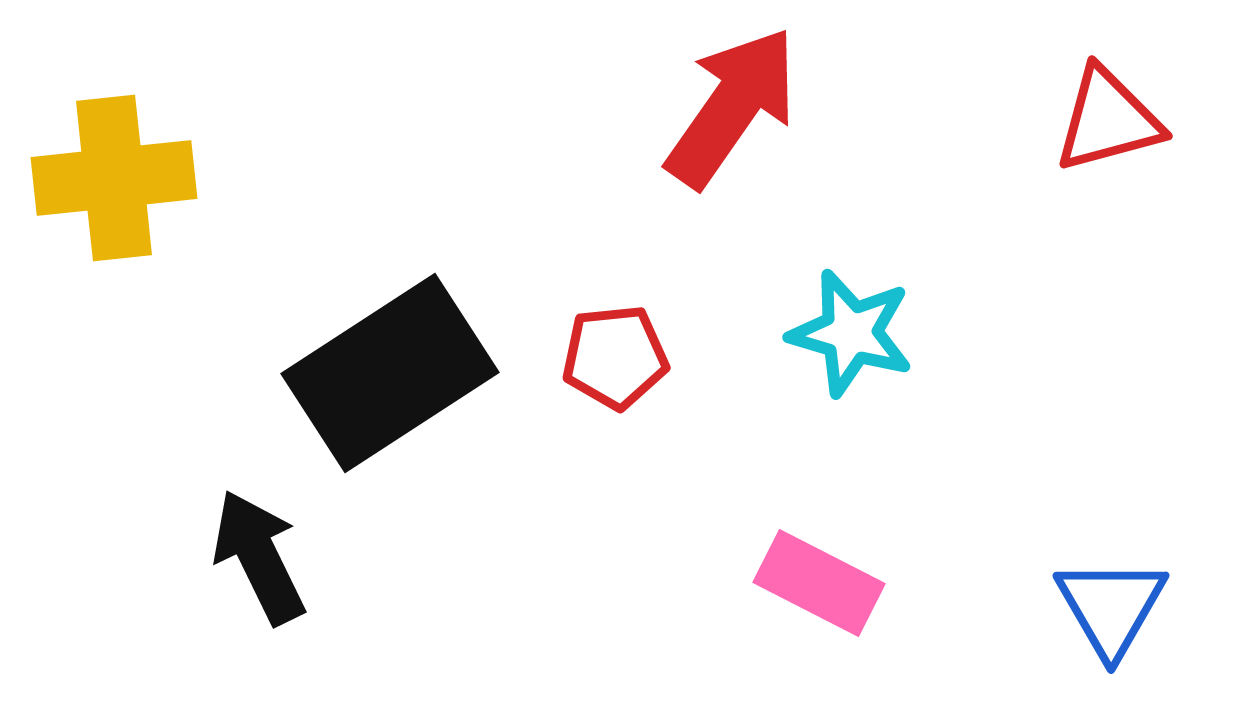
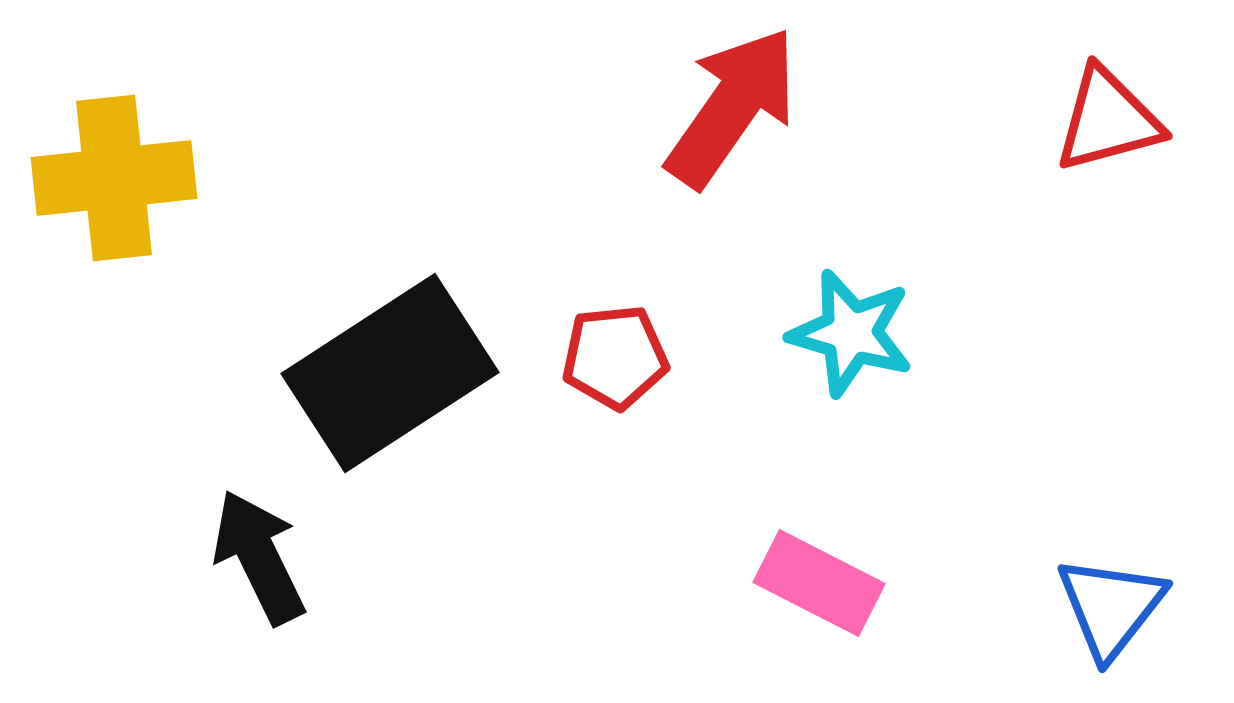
blue triangle: rotated 8 degrees clockwise
